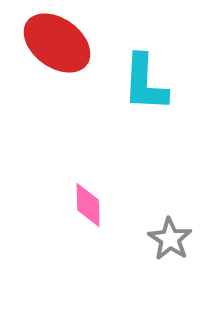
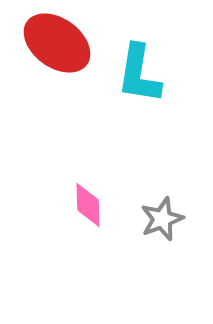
cyan L-shape: moved 6 px left, 9 px up; rotated 6 degrees clockwise
gray star: moved 8 px left, 20 px up; rotated 18 degrees clockwise
